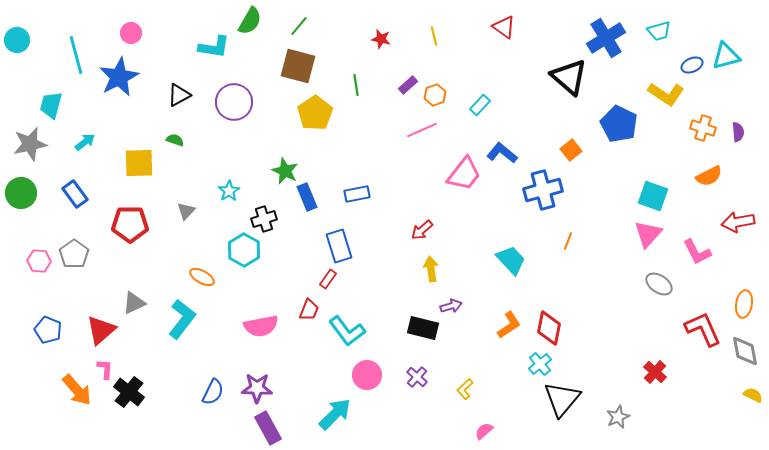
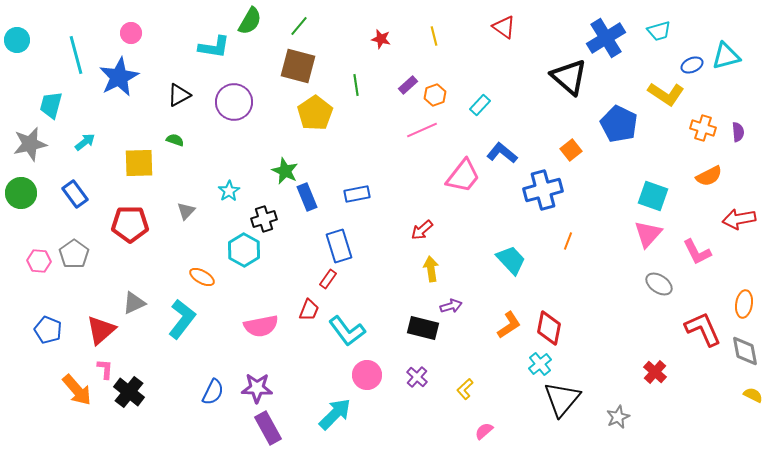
pink trapezoid at (464, 174): moved 1 px left, 2 px down
red arrow at (738, 222): moved 1 px right, 3 px up
